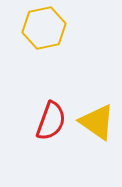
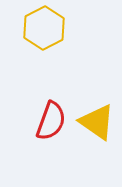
yellow hexagon: rotated 15 degrees counterclockwise
